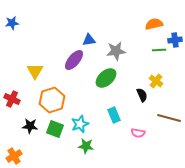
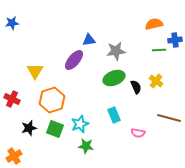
green ellipse: moved 8 px right; rotated 20 degrees clockwise
black semicircle: moved 6 px left, 8 px up
black star: moved 1 px left, 2 px down; rotated 21 degrees counterclockwise
